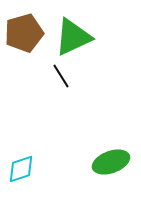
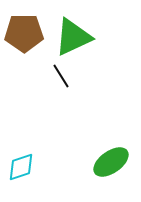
brown pentagon: rotated 15 degrees clockwise
green ellipse: rotated 15 degrees counterclockwise
cyan diamond: moved 2 px up
